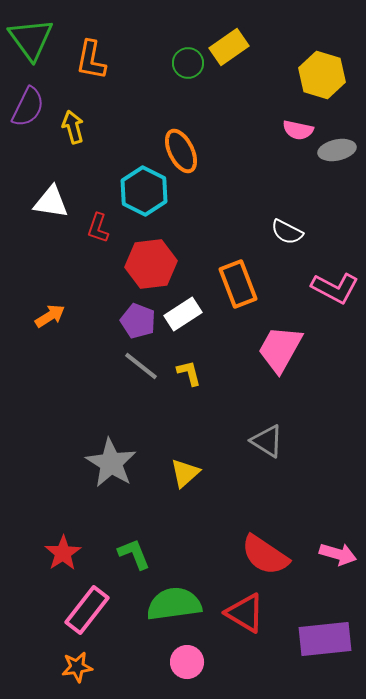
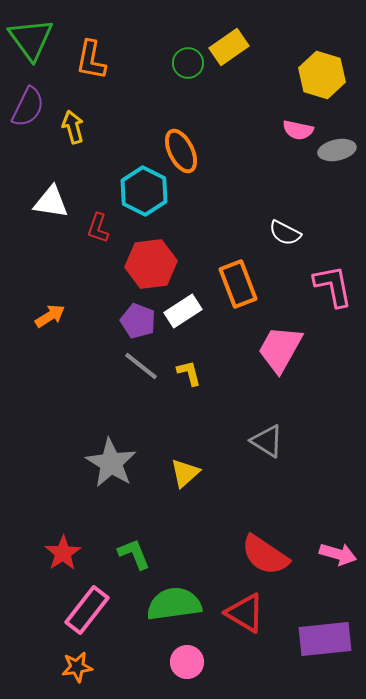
white semicircle: moved 2 px left, 1 px down
pink L-shape: moved 2 px left, 2 px up; rotated 129 degrees counterclockwise
white rectangle: moved 3 px up
